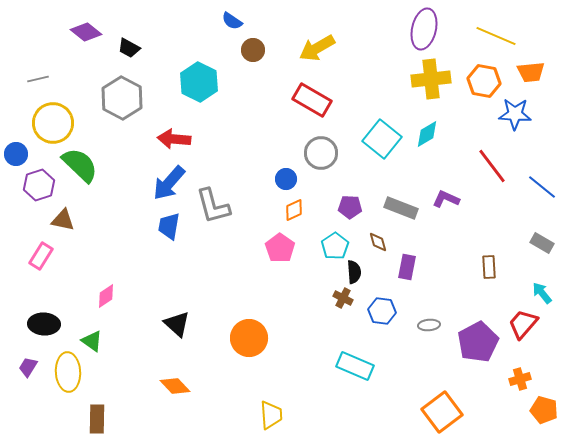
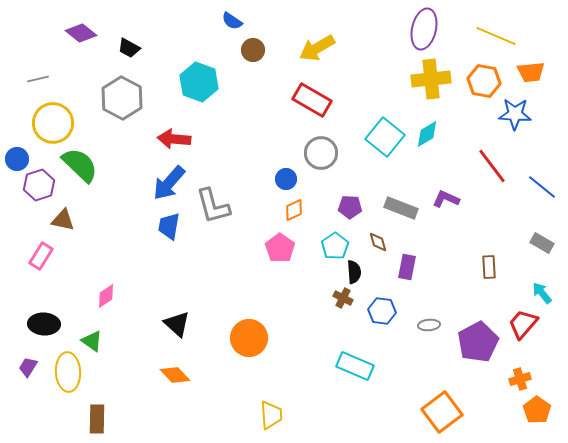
purple diamond at (86, 32): moved 5 px left, 1 px down
cyan hexagon at (199, 82): rotated 6 degrees counterclockwise
cyan square at (382, 139): moved 3 px right, 2 px up
blue circle at (16, 154): moved 1 px right, 5 px down
orange diamond at (175, 386): moved 11 px up
orange pentagon at (544, 410): moved 7 px left; rotated 20 degrees clockwise
